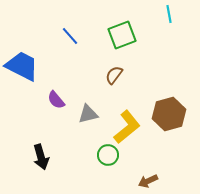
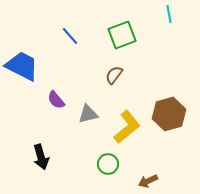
green circle: moved 9 px down
